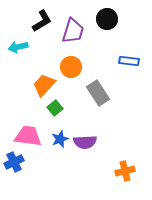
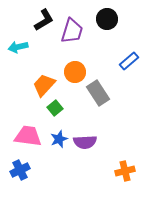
black L-shape: moved 2 px right, 1 px up
purple trapezoid: moved 1 px left
blue rectangle: rotated 48 degrees counterclockwise
orange circle: moved 4 px right, 5 px down
blue star: moved 1 px left
blue cross: moved 6 px right, 8 px down
